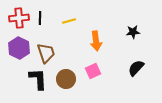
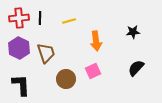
black L-shape: moved 17 px left, 6 px down
